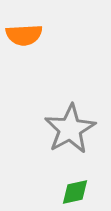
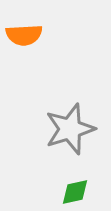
gray star: rotated 12 degrees clockwise
